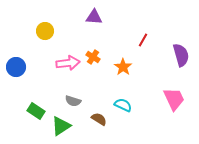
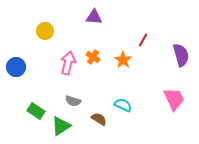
pink arrow: rotated 70 degrees counterclockwise
orange star: moved 7 px up
